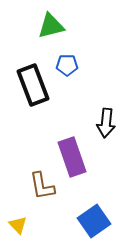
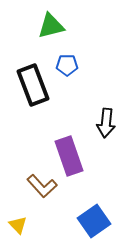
purple rectangle: moved 3 px left, 1 px up
brown L-shape: rotated 32 degrees counterclockwise
